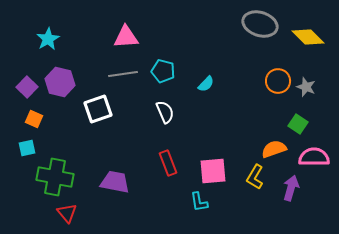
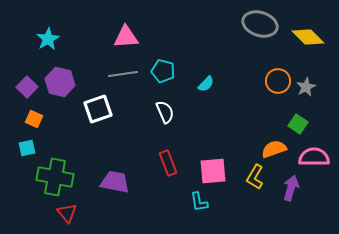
gray star: rotated 24 degrees clockwise
